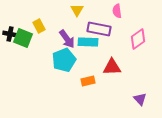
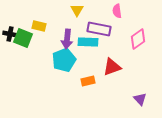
yellow rectangle: rotated 48 degrees counterclockwise
purple arrow: rotated 42 degrees clockwise
red triangle: rotated 18 degrees counterclockwise
